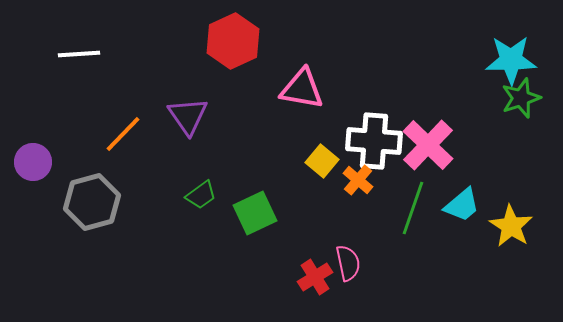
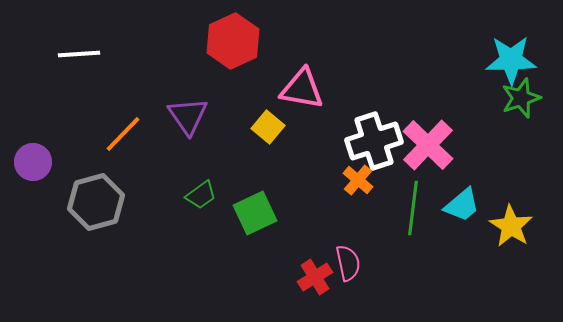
white cross: rotated 22 degrees counterclockwise
yellow square: moved 54 px left, 34 px up
gray hexagon: moved 4 px right
green line: rotated 12 degrees counterclockwise
